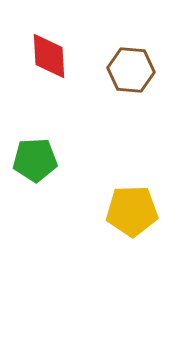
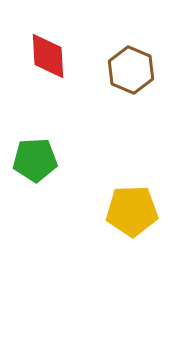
red diamond: moved 1 px left
brown hexagon: rotated 18 degrees clockwise
